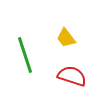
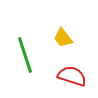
yellow trapezoid: moved 3 px left
